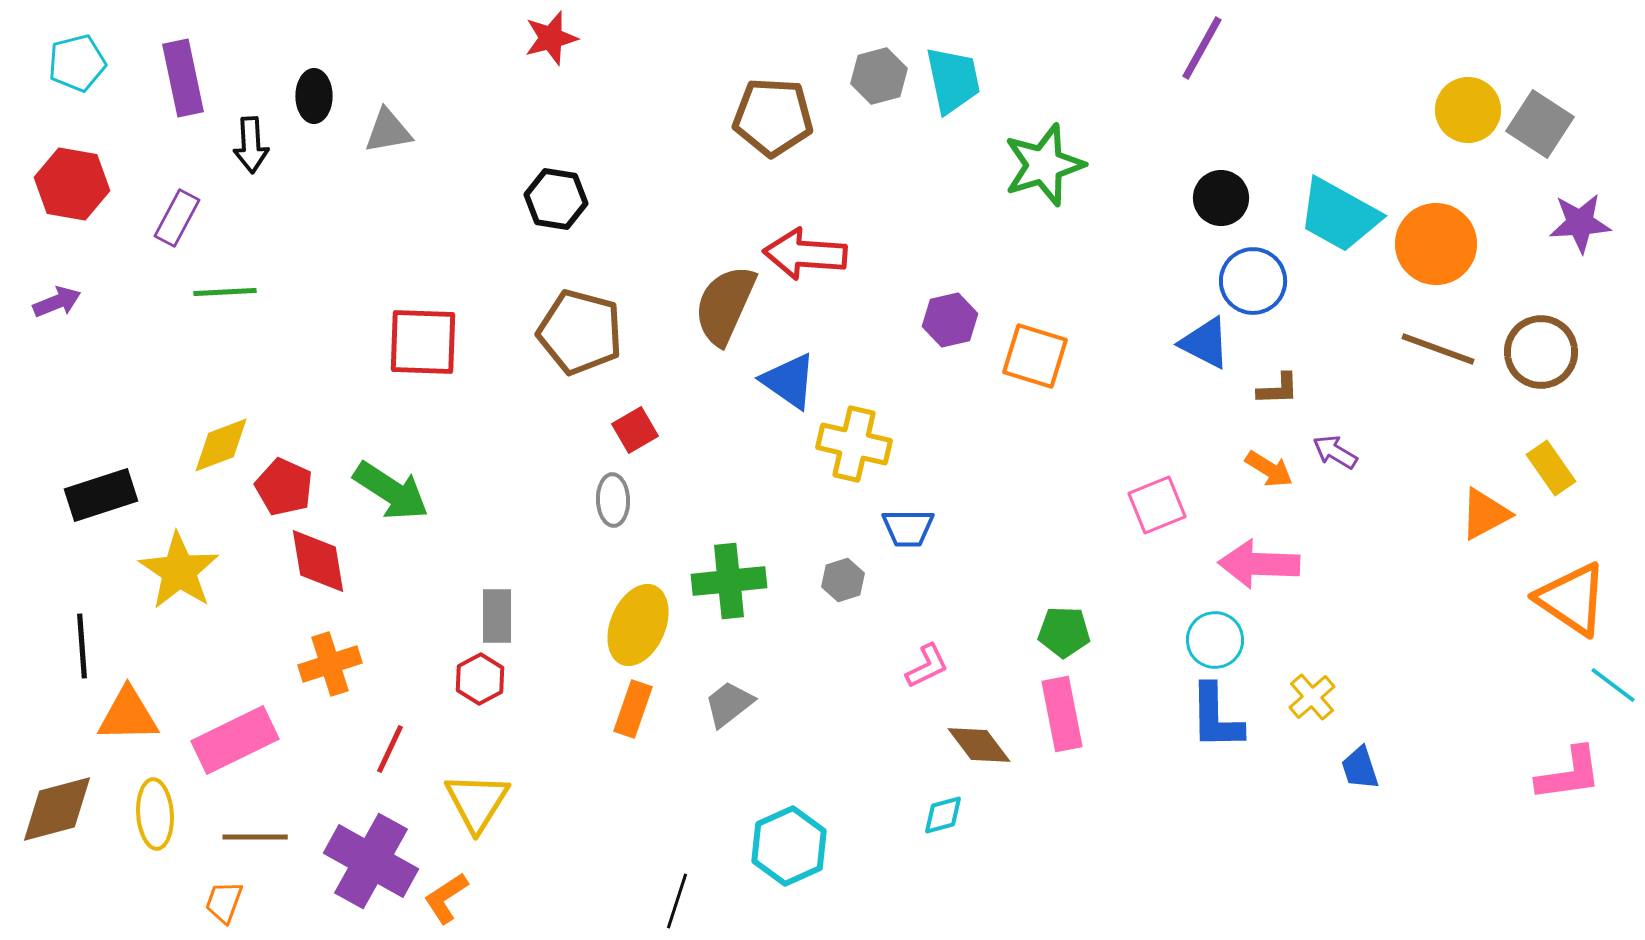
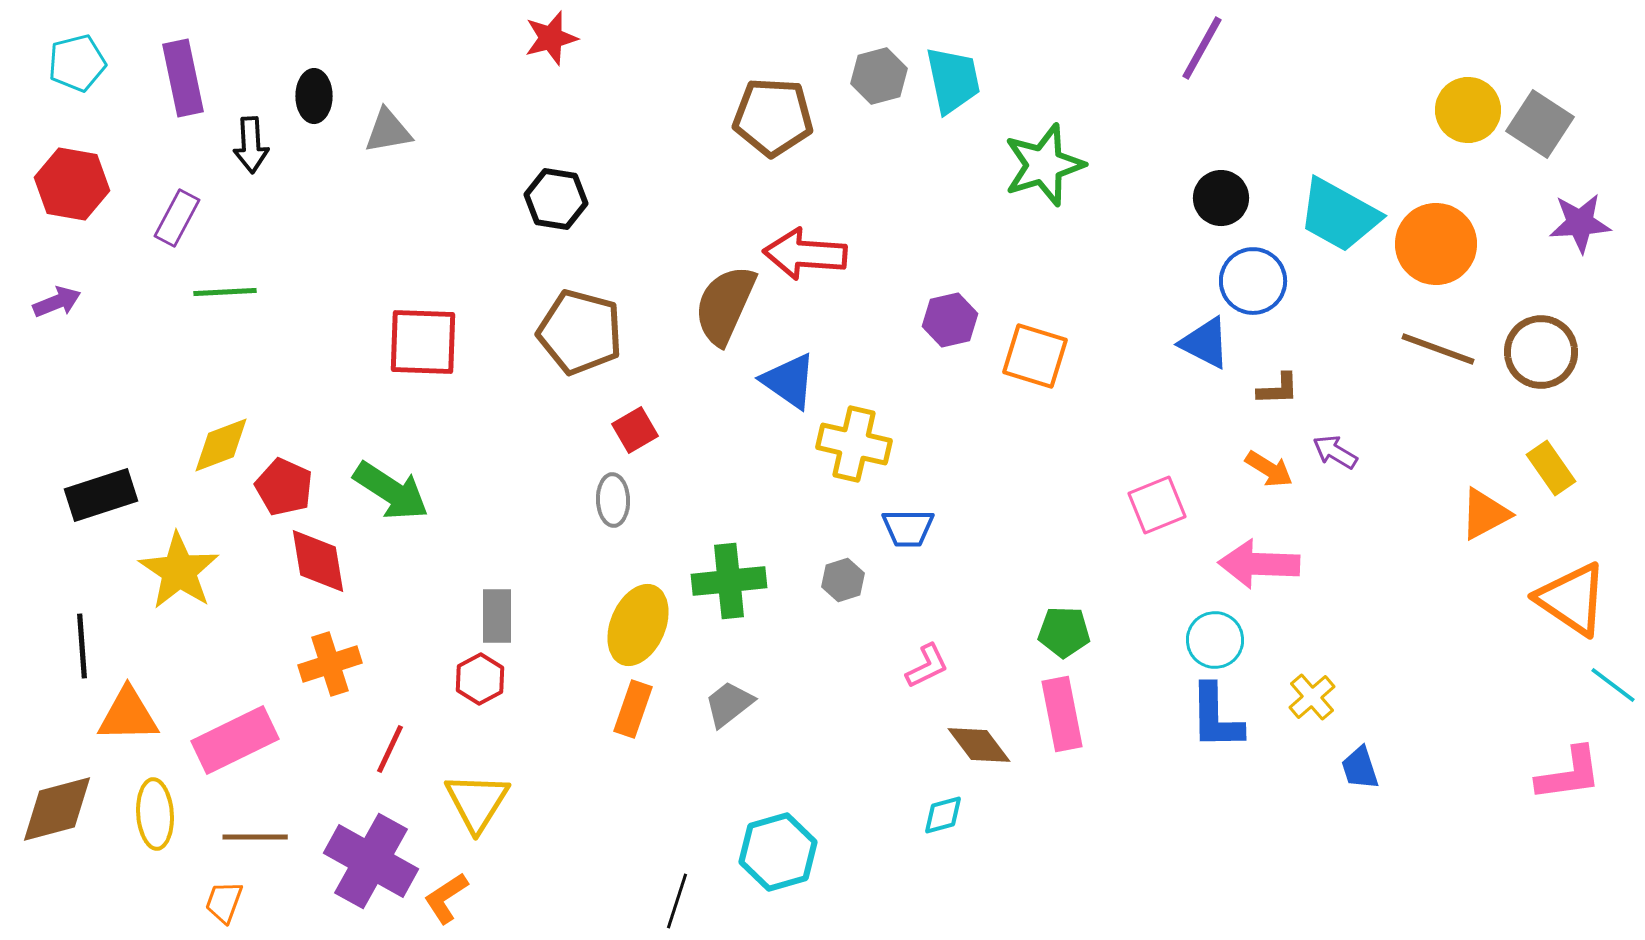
cyan hexagon at (789, 846): moved 11 px left, 6 px down; rotated 8 degrees clockwise
